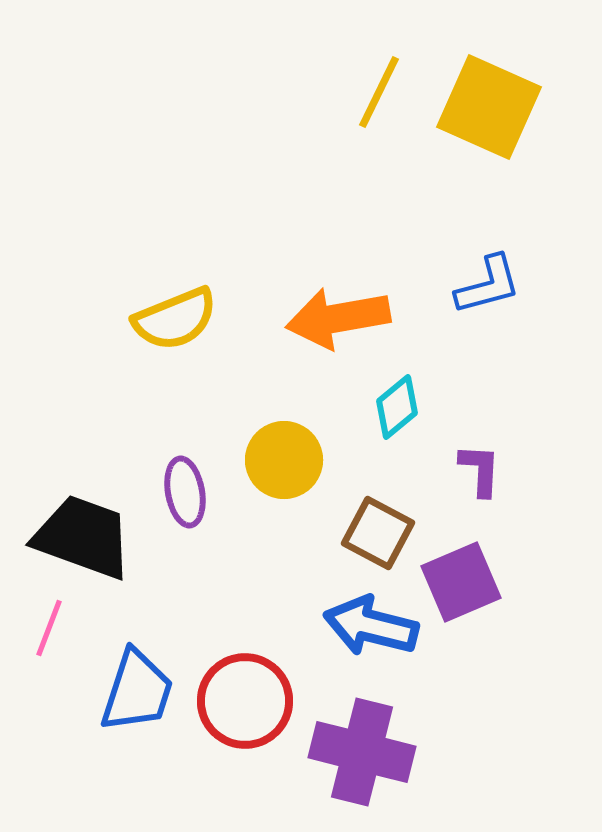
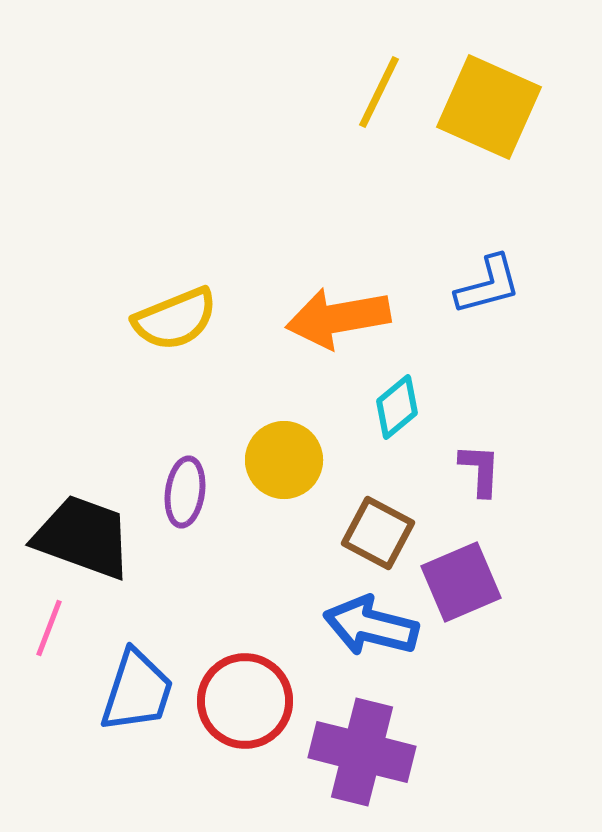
purple ellipse: rotated 18 degrees clockwise
